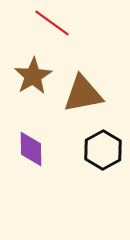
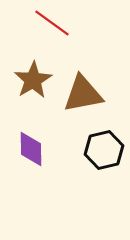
brown star: moved 4 px down
black hexagon: moved 1 px right; rotated 15 degrees clockwise
